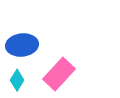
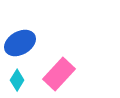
blue ellipse: moved 2 px left, 2 px up; rotated 24 degrees counterclockwise
